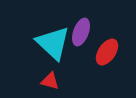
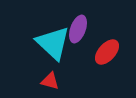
purple ellipse: moved 3 px left, 3 px up
red ellipse: rotated 8 degrees clockwise
